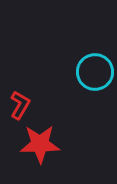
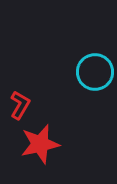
red star: rotated 12 degrees counterclockwise
